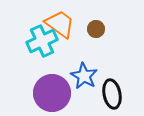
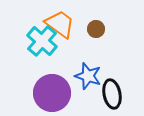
cyan cross: rotated 24 degrees counterclockwise
blue star: moved 4 px right; rotated 12 degrees counterclockwise
